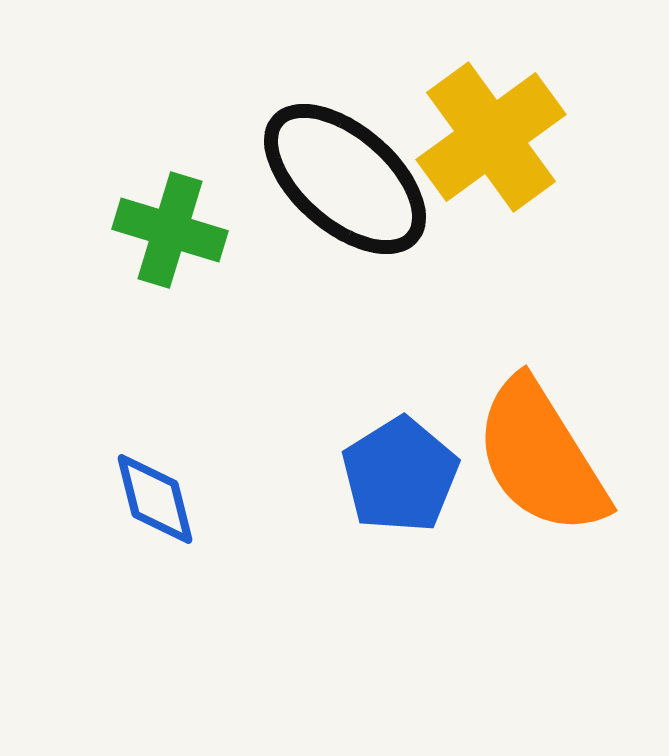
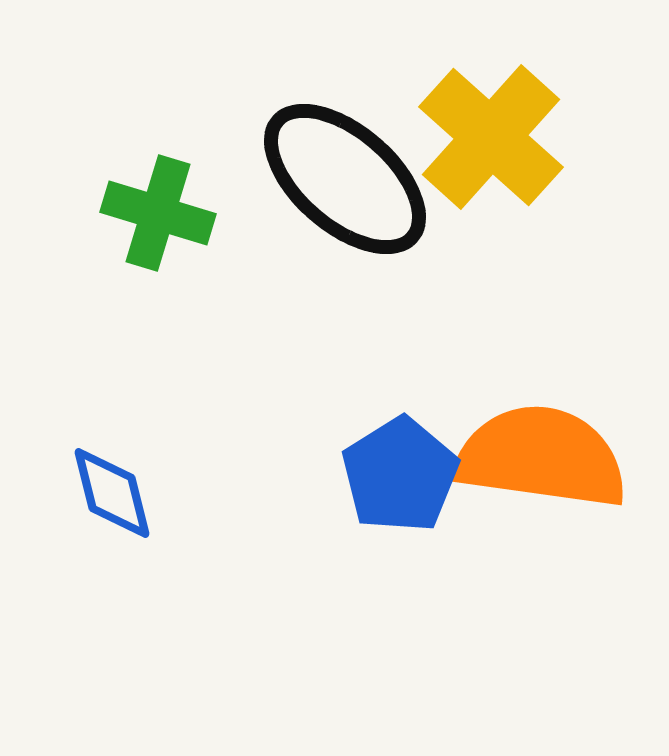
yellow cross: rotated 12 degrees counterclockwise
green cross: moved 12 px left, 17 px up
orange semicircle: rotated 130 degrees clockwise
blue diamond: moved 43 px left, 6 px up
